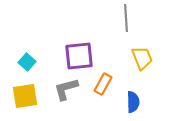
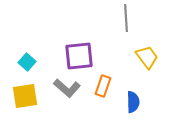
yellow trapezoid: moved 5 px right, 1 px up; rotated 15 degrees counterclockwise
orange rectangle: moved 2 px down; rotated 10 degrees counterclockwise
gray L-shape: moved 1 px right, 1 px up; rotated 124 degrees counterclockwise
